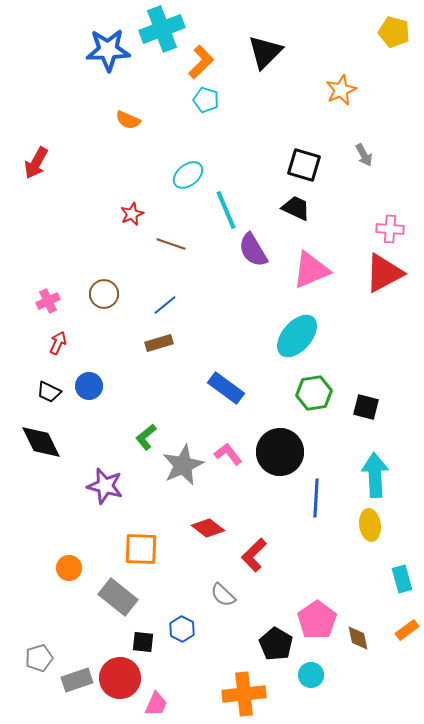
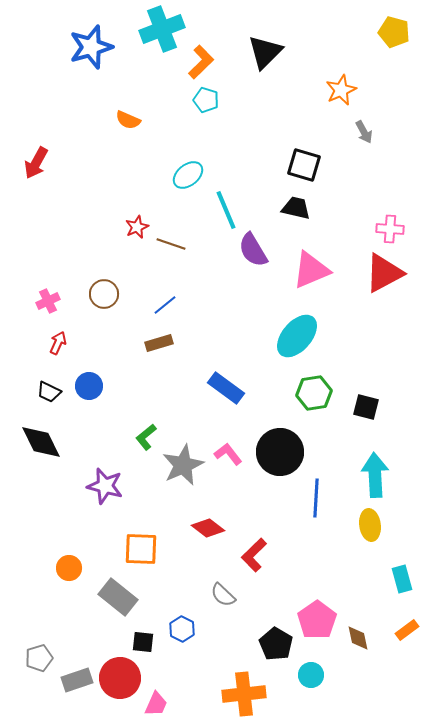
blue star at (108, 50): moved 17 px left, 3 px up; rotated 15 degrees counterclockwise
gray arrow at (364, 155): moved 23 px up
black trapezoid at (296, 208): rotated 12 degrees counterclockwise
red star at (132, 214): moved 5 px right, 13 px down
